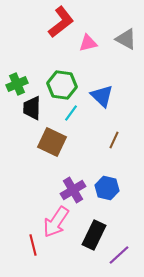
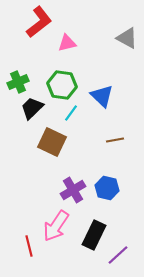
red L-shape: moved 22 px left
gray triangle: moved 1 px right, 1 px up
pink triangle: moved 21 px left
green cross: moved 1 px right, 2 px up
black trapezoid: rotated 45 degrees clockwise
brown line: moved 1 px right; rotated 54 degrees clockwise
pink arrow: moved 4 px down
red line: moved 4 px left, 1 px down
purple line: moved 1 px left
